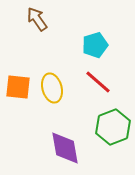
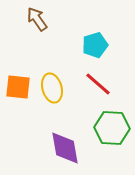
red line: moved 2 px down
green hexagon: moved 1 px left, 1 px down; rotated 24 degrees clockwise
